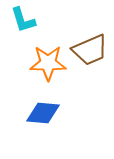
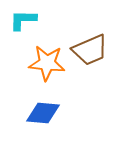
cyan L-shape: rotated 108 degrees clockwise
orange star: moved 1 px left; rotated 6 degrees clockwise
